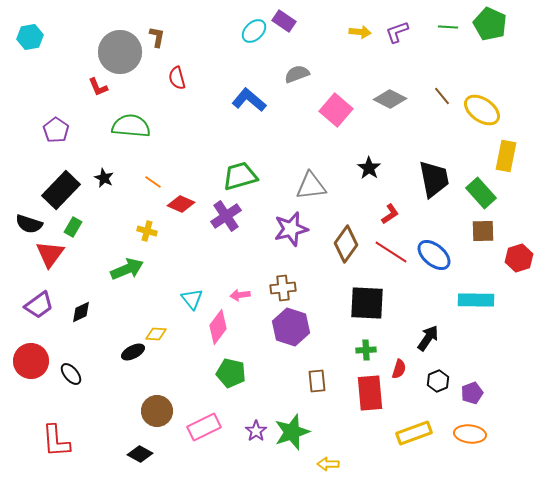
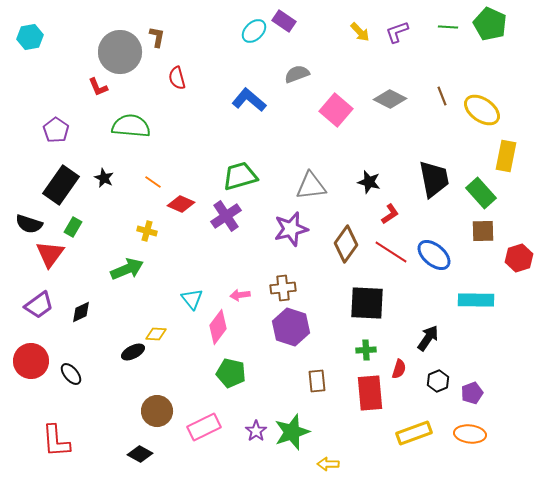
yellow arrow at (360, 32): rotated 40 degrees clockwise
brown line at (442, 96): rotated 18 degrees clockwise
black star at (369, 168): moved 14 px down; rotated 20 degrees counterclockwise
black rectangle at (61, 190): moved 5 px up; rotated 9 degrees counterclockwise
